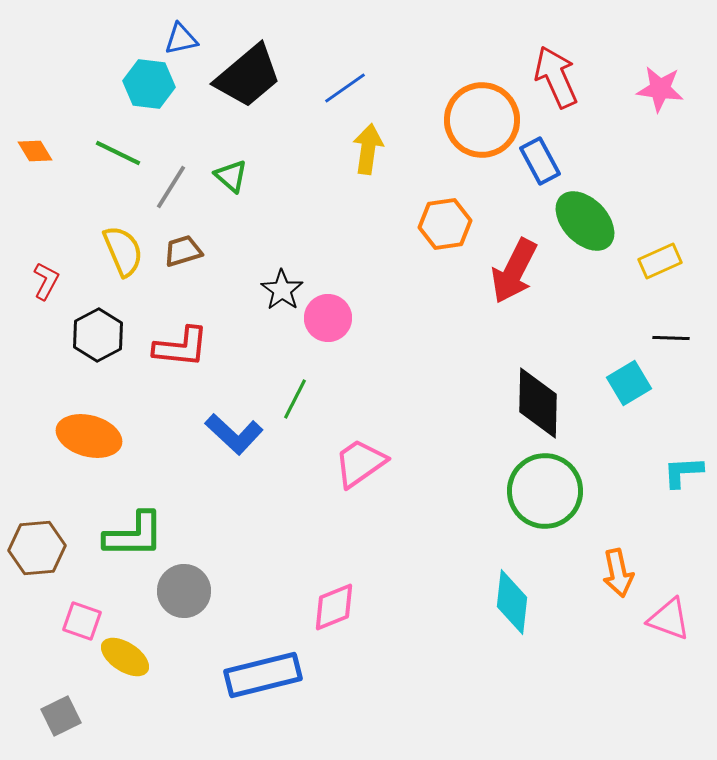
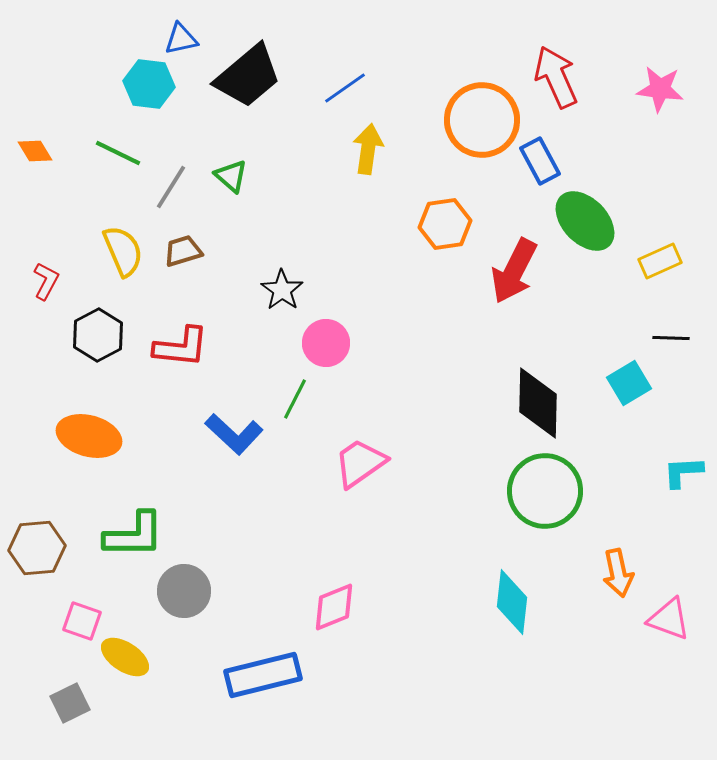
pink circle at (328, 318): moved 2 px left, 25 px down
gray square at (61, 716): moved 9 px right, 13 px up
